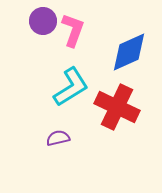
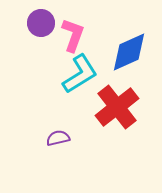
purple circle: moved 2 px left, 2 px down
pink L-shape: moved 5 px down
cyan L-shape: moved 9 px right, 13 px up
red cross: rotated 27 degrees clockwise
